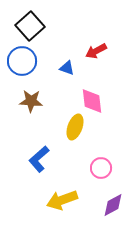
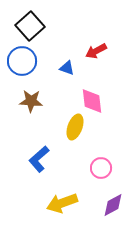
yellow arrow: moved 3 px down
